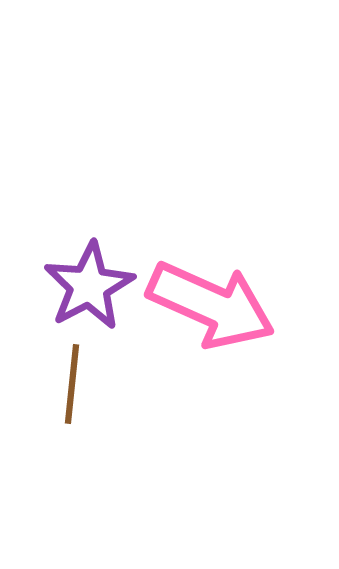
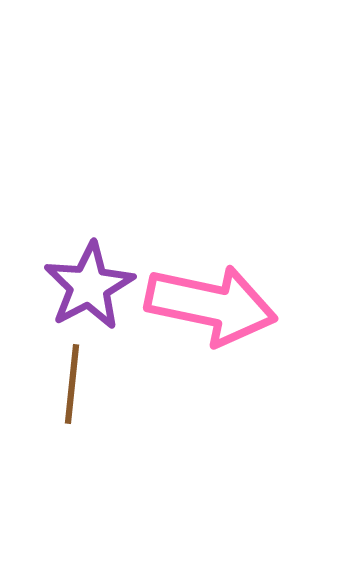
pink arrow: rotated 12 degrees counterclockwise
